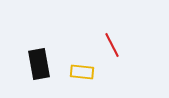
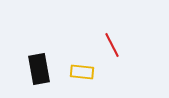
black rectangle: moved 5 px down
